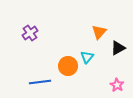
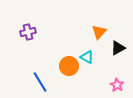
purple cross: moved 2 px left, 1 px up; rotated 21 degrees clockwise
cyan triangle: rotated 40 degrees counterclockwise
orange circle: moved 1 px right
blue line: rotated 65 degrees clockwise
